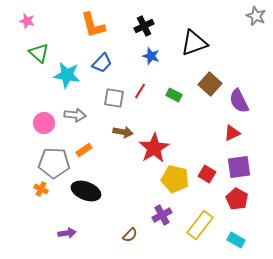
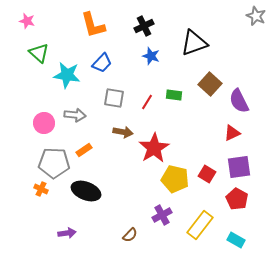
red line: moved 7 px right, 11 px down
green rectangle: rotated 21 degrees counterclockwise
